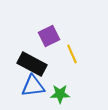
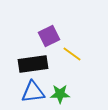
yellow line: rotated 30 degrees counterclockwise
black rectangle: moved 1 px right; rotated 36 degrees counterclockwise
blue triangle: moved 6 px down
